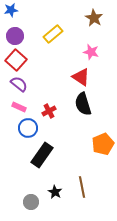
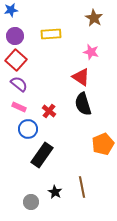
yellow rectangle: moved 2 px left; rotated 36 degrees clockwise
red cross: rotated 24 degrees counterclockwise
blue circle: moved 1 px down
